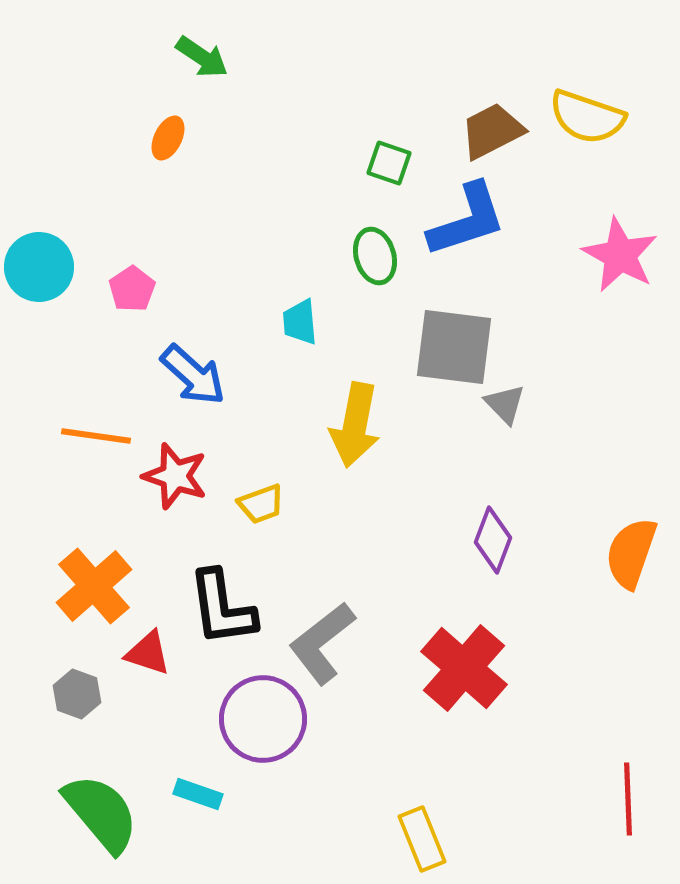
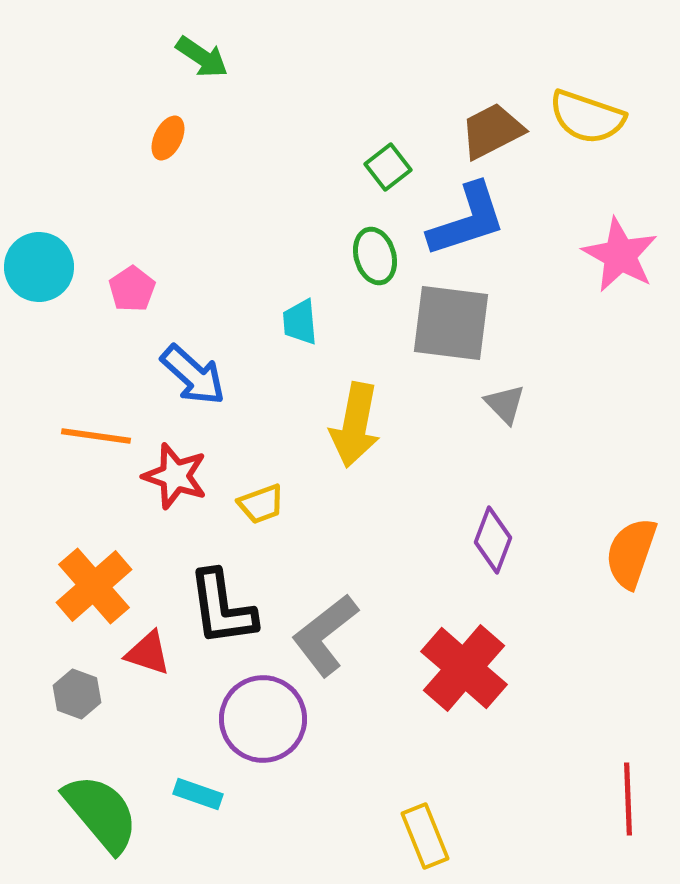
green square: moved 1 px left, 4 px down; rotated 33 degrees clockwise
gray square: moved 3 px left, 24 px up
gray L-shape: moved 3 px right, 8 px up
yellow rectangle: moved 3 px right, 3 px up
